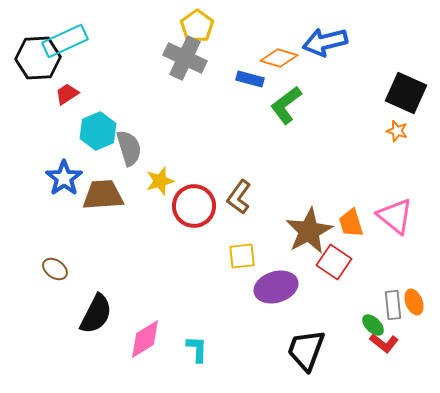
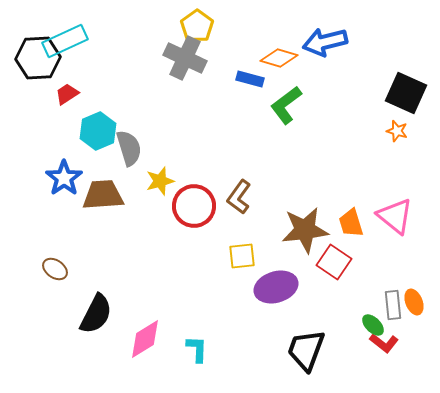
brown star: moved 4 px left, 1 px up; rotated 21 degrees clockwise
